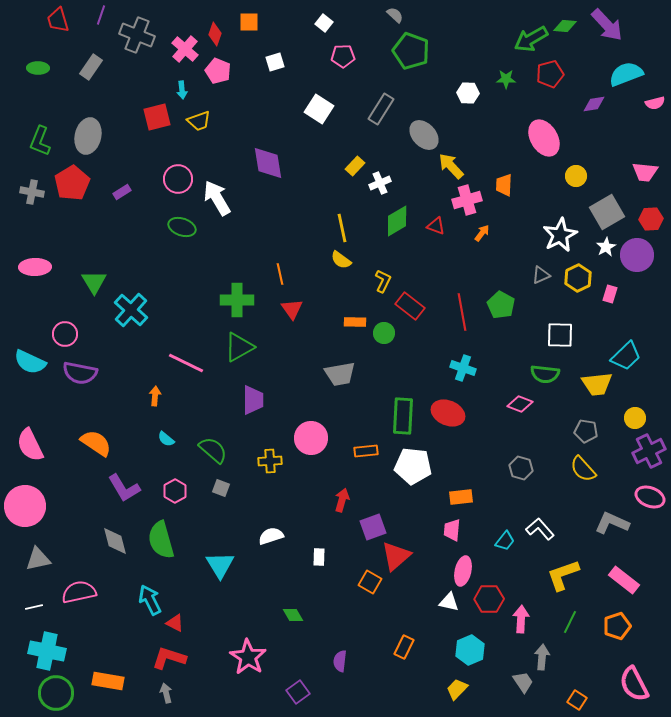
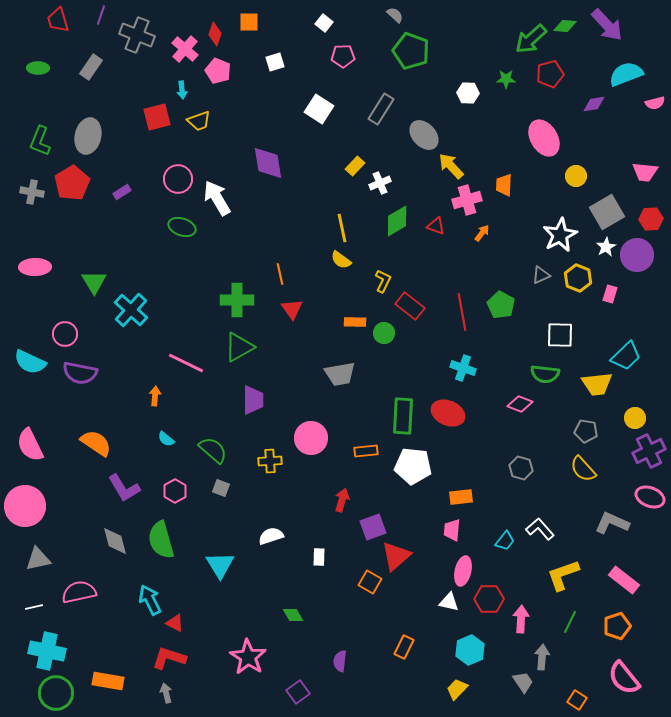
green arrow at (531, 39): rotated 12 degrees counterclockwise
yellow hexagon at (578, 278): rotated 12 degrees counterclockwise
pink semicircle at (634, 684): moved 10 px left, 6 px up; rotated 12 degrees counterclockwise
